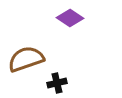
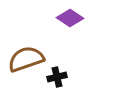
black cross: moved 6 px up
